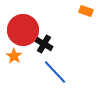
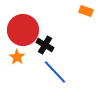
black cross: moved 1 px right, 1 px down
orange star: moved 3 px right, 1 px down
